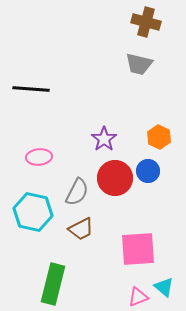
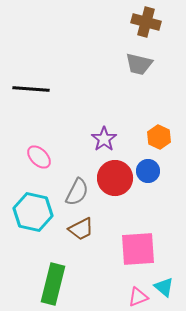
pink ellipse: rotated 50 degrees clockwise
